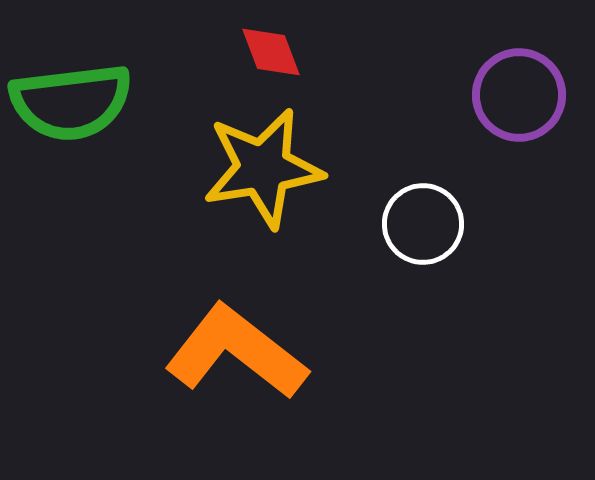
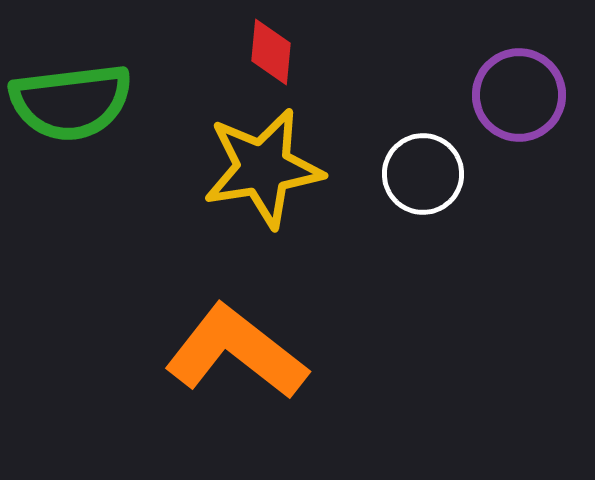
red diamond: rotated 26 degrees clockwise
white circle: moved 50 px up
